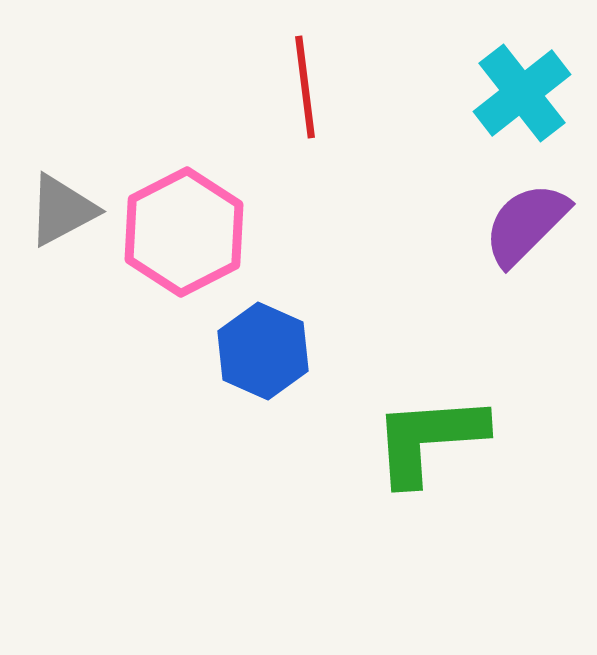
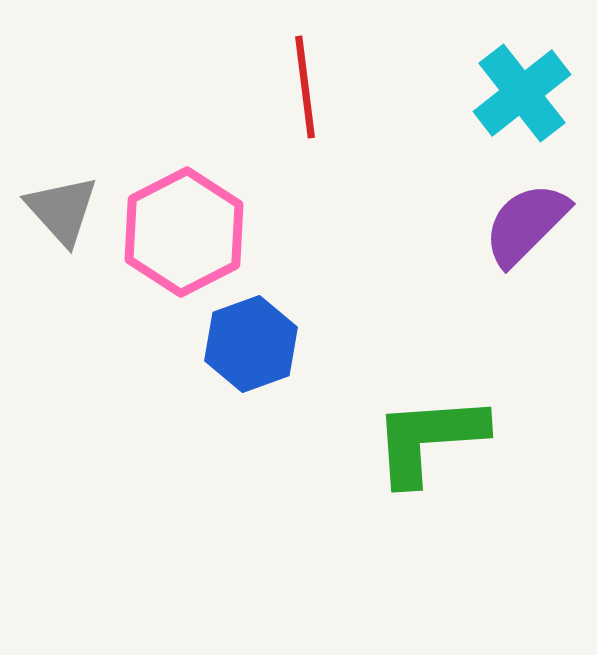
gray triangle: rotated 44 degrees counterclockwise
blue hexagon: moved 12 px left, 7 px up; rotated 16 degrees clockwise
